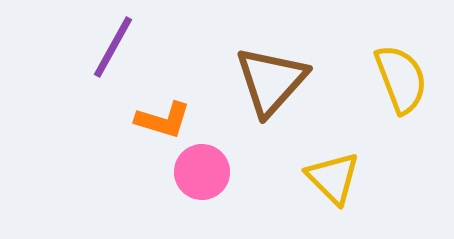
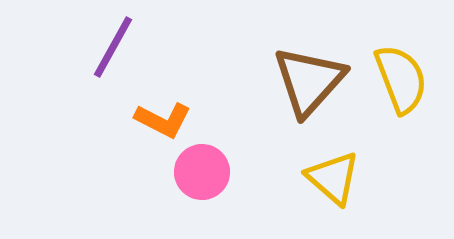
brown triangle: moved 38 px right
orange L-shape: rotated 10 degrees clockwise
yellow triangle: rotated 4 degrees counterclockwise
